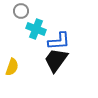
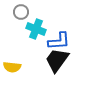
gray circle: moved 1 px down
black trapezoid: moved 1 px right
yellow semicircle: rotated 78 degrees clockwise
